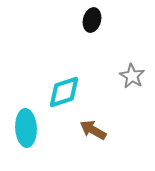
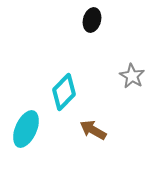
cyan diamond: rotated 27 degrees counterclockwise
cyan ellipse: moved 1 px down; rotated 27 degrees clockwise
